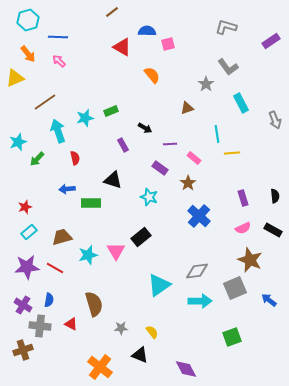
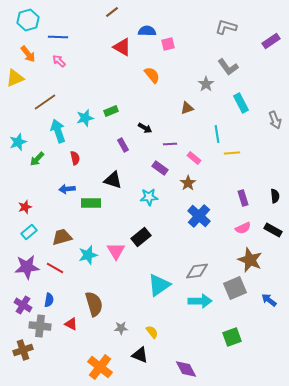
cyan star at (149, 197): rotated 24 degrees counterclockwise
